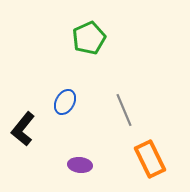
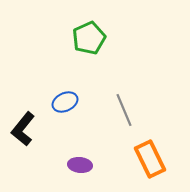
blue ellipse: rotated 35 degrees clockwise
